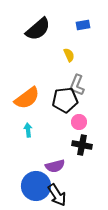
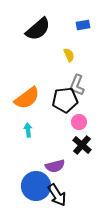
black cross: rotated 30 degrees clockwise
